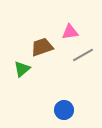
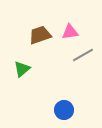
brown trapezoid: moved 2 px left, 12 px up
